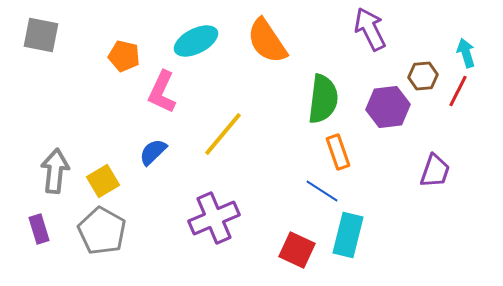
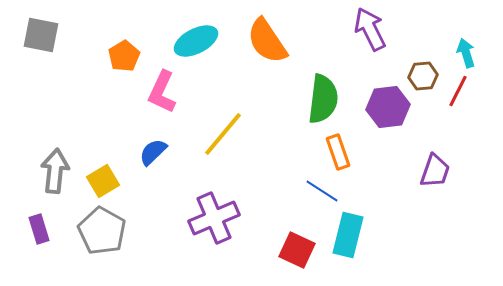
orange pentagon: rotated 28 degrees clockwise
